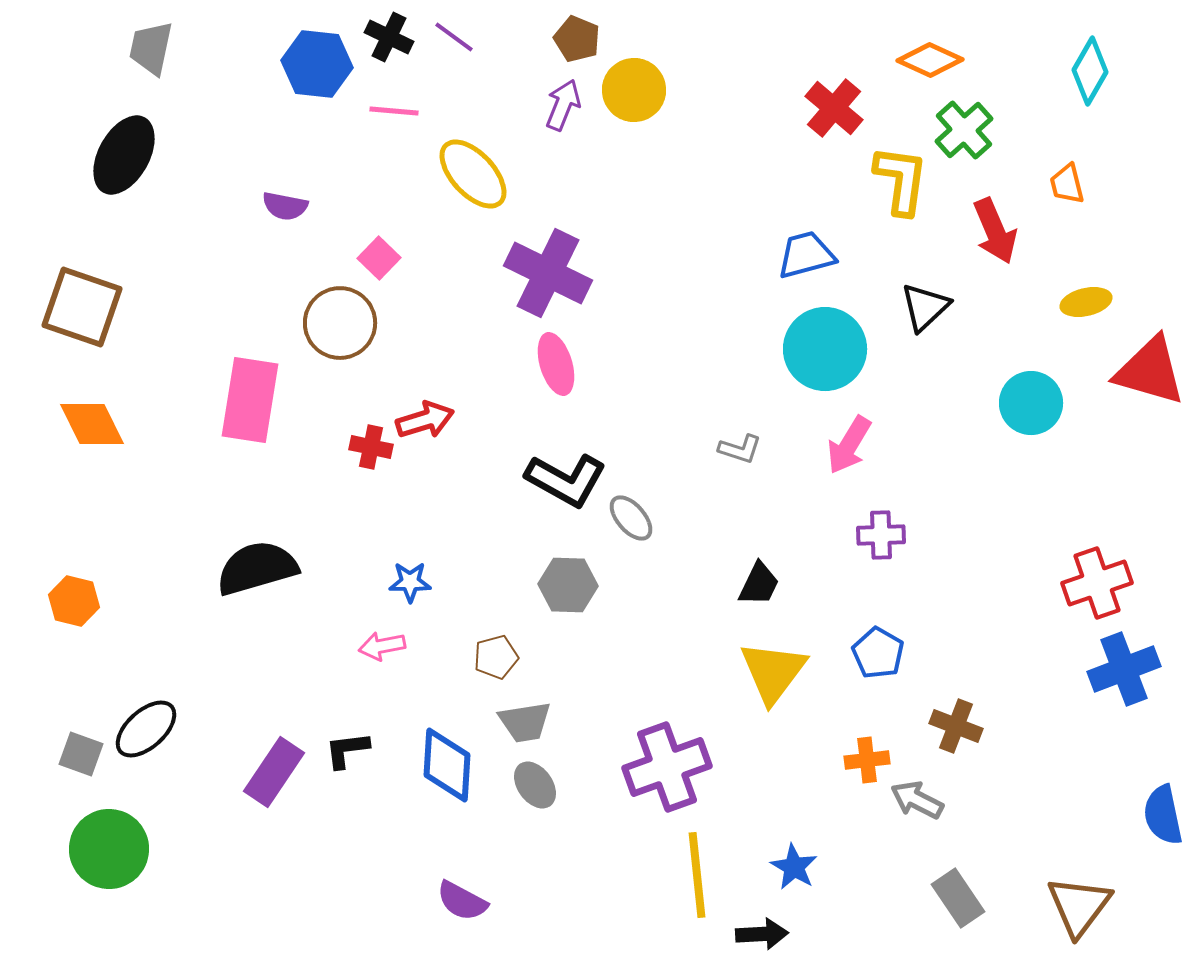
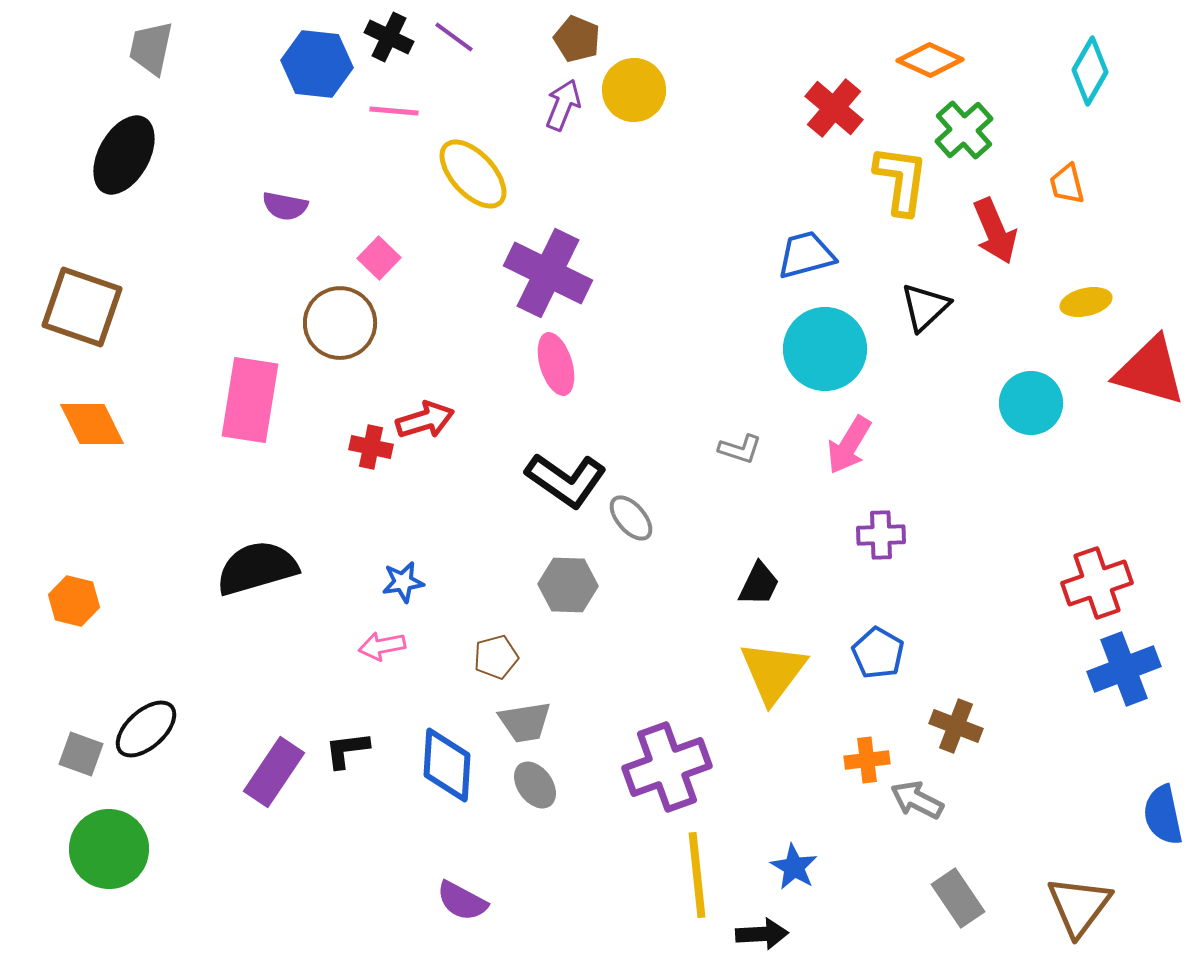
black L-shape at (566, 480): rotated 6 degrees clockwise
blue star at (410, 582): moved 7 px left; rotated 9 degrees counterclockwise
